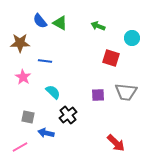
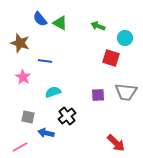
blue semicircle: moved 2 px up
cyan circle: moved 7 px left
brown star: rotated 18 degrees clockwise
cyan semicircle: rotated 63 degrees counterclockwise
black cross: moved 1 px left, 1 px down
